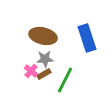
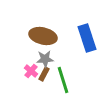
brown rectangle: rotated 32 degrees counterclockwise
green line: moved 2 px left; rotated 44 degrees counterclockwise
